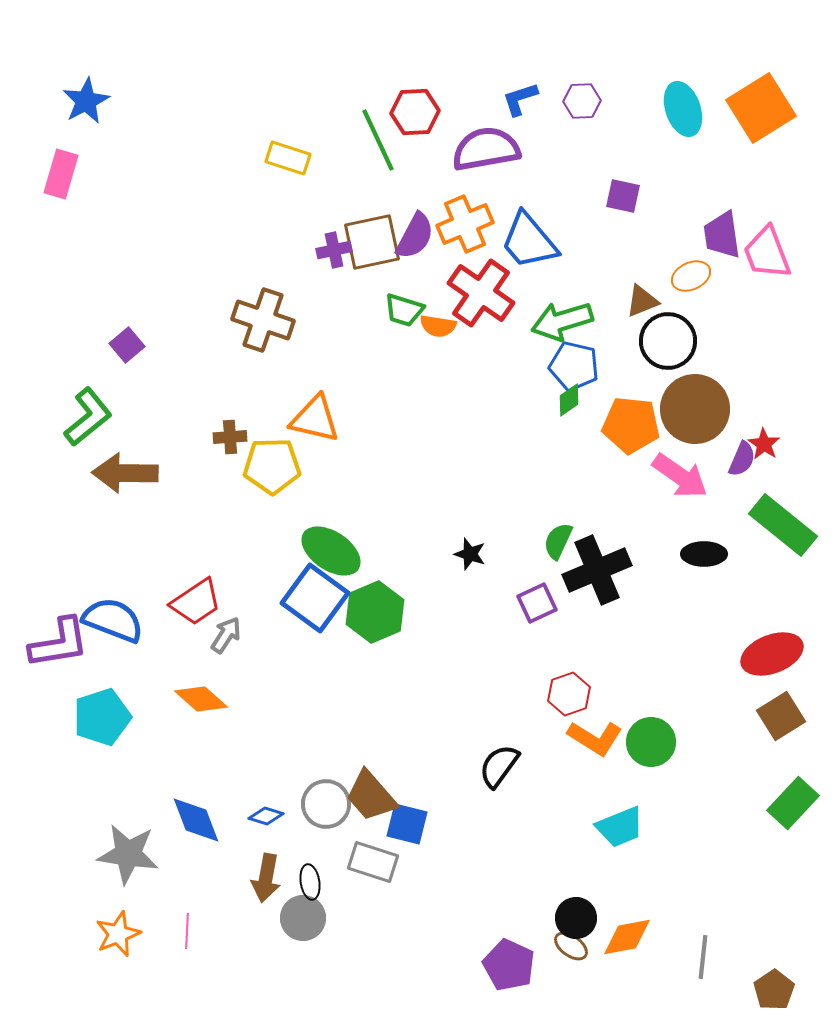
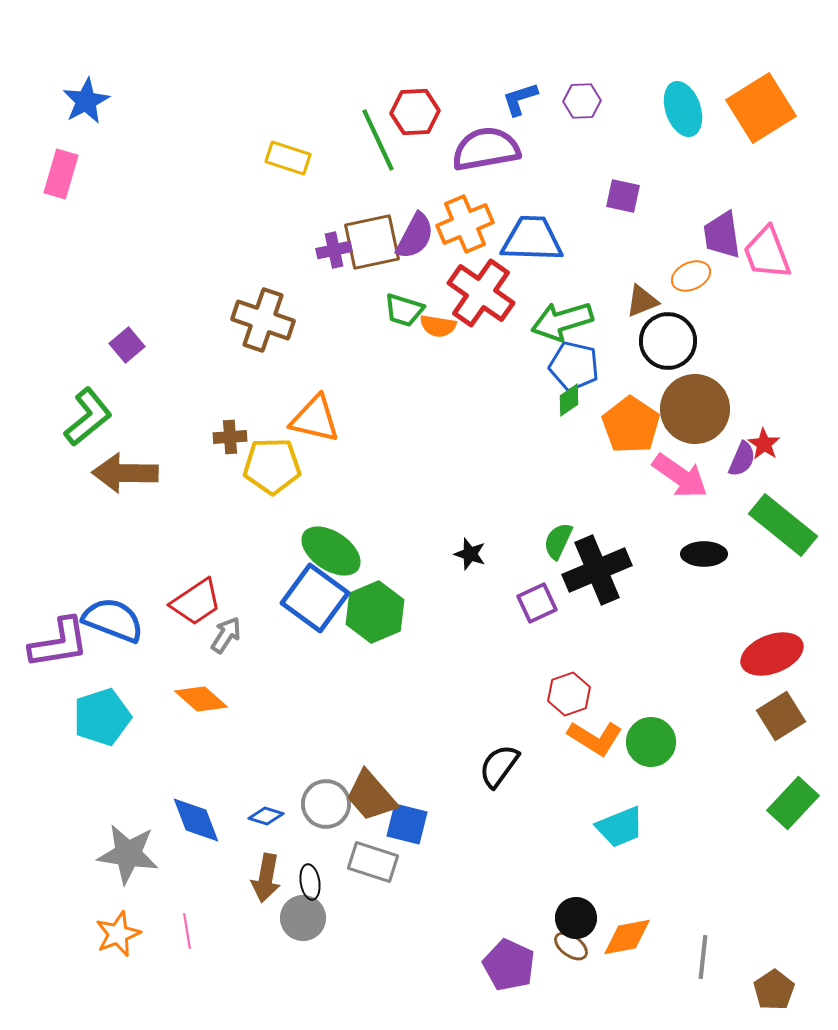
blue trapezoid at (529, 241): moved 3 px right, 2 px up; rotated 132 degrees clockwise
orange pentagon at (631, 425): rotated 28 degrees clockwise
pink line at (187, 931): rotated 12 degrees counterclockwise
